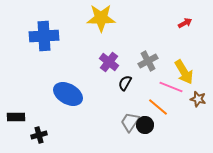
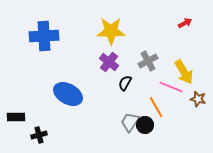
yellow star: moved 10 px right, 13 px down
orange line: moved 2 px left; rotated 20 degrees clockwise
